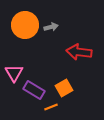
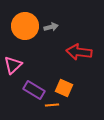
orange circle: moved 1 px down
pink triangle: moved 1 px left, 8 px up; rotated 18 degrees clockwise
orange square: rotated 36 degrees counterclockwise
orange line: moved 1 px right, 2 px up; rotated 16 degrees clockwise
